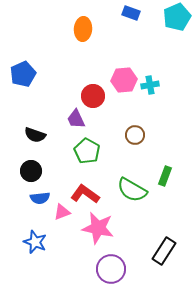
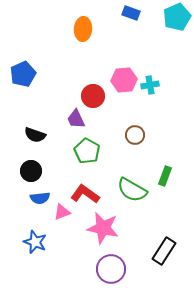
pink star: moved 5 px right
